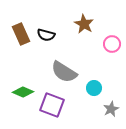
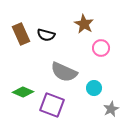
pink circle: moved 11 px left, 4 px down
gray semicircle: rotated 8 degrees counterclockwise
